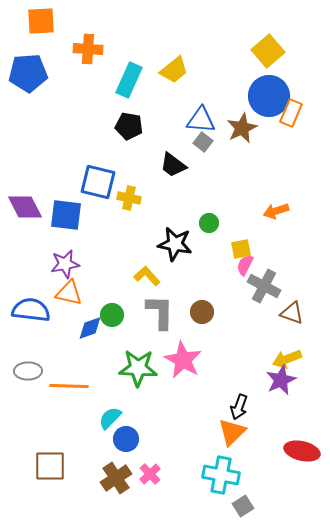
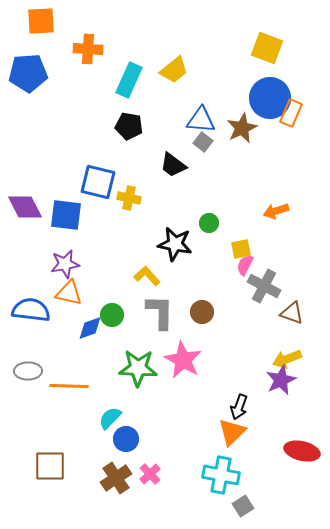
yellow square at (268, 51): moved 1 px left, 3 px up; rotated 28 degrees counterclockwise
blue circle at (269, 96): moved 1 px right, 2 px down
